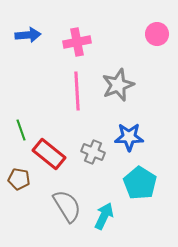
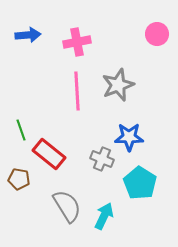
gray cross: moved 9 px right, 7 px down
